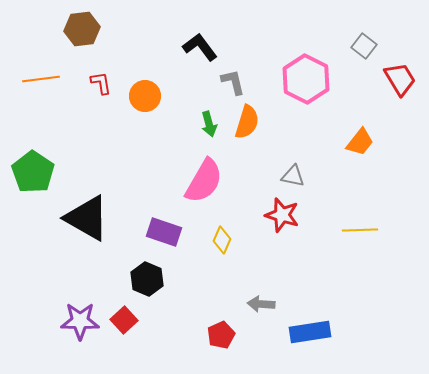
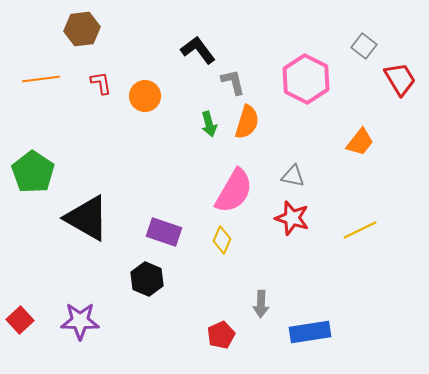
black L-shape: moved 2 px left, 3 px down
pink semicircle: moved 30 px right, 10 px down
red star: moved 10 px right, 3 px down
yellow line: rotated 24 degrees counterclockwise
gray arrow: rotated 92 degrees counterclockwise
red square: moved 104 px left
